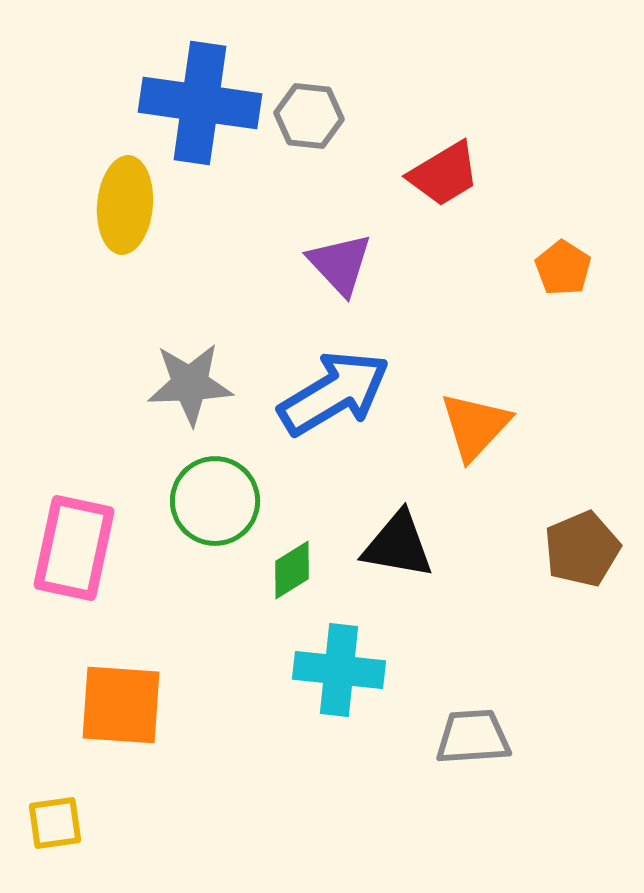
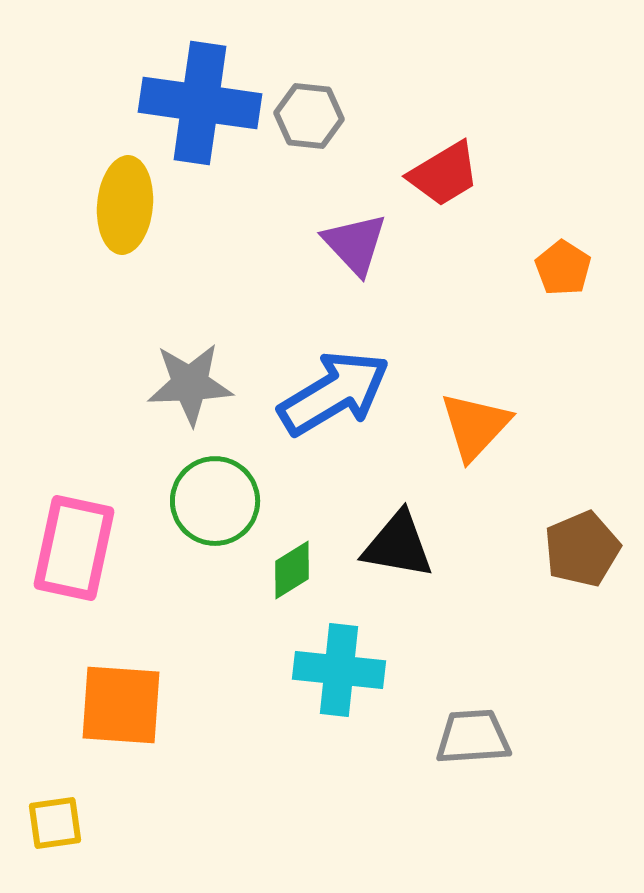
purple triangle: moved 15 px right, 20 px up
